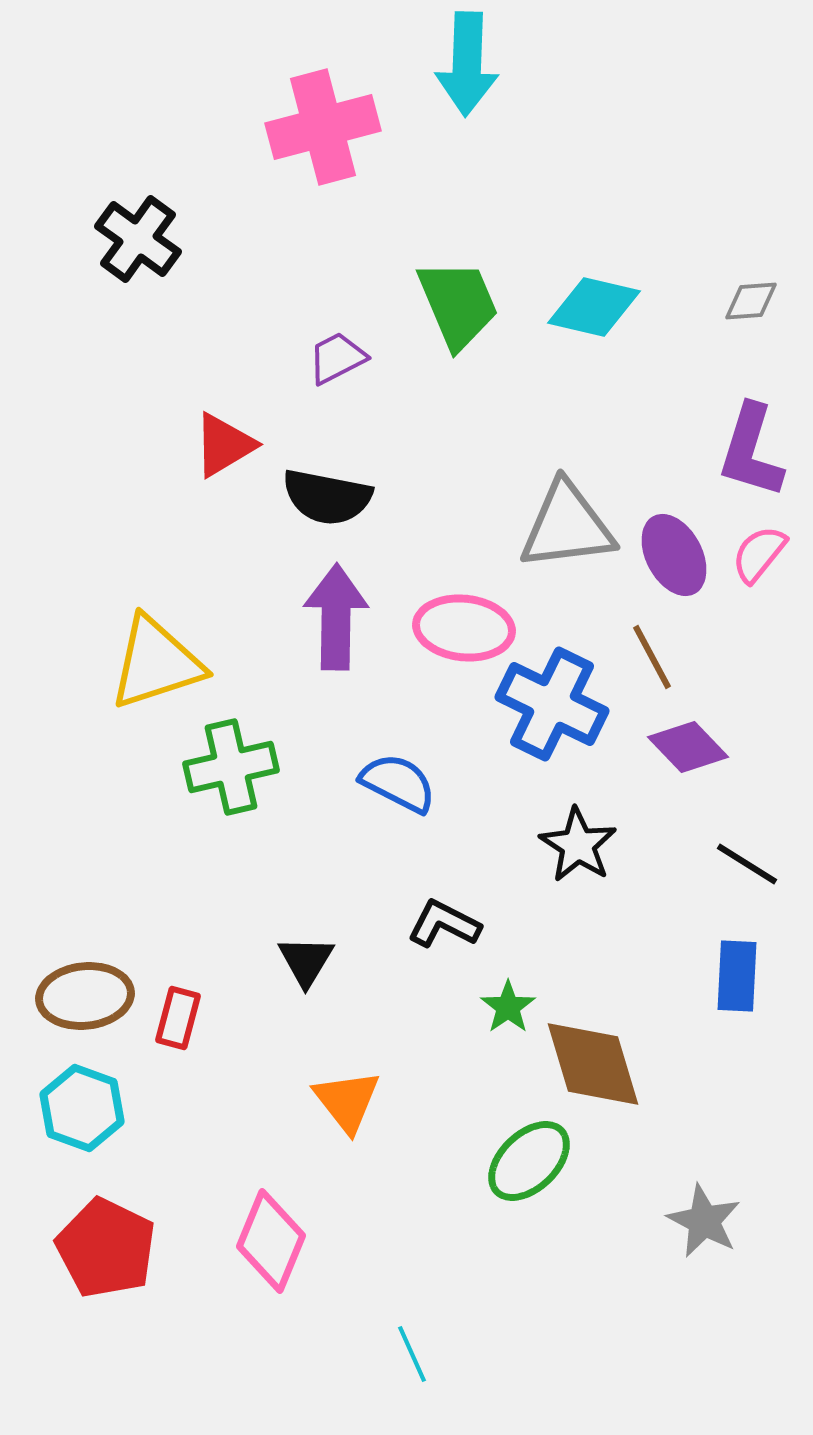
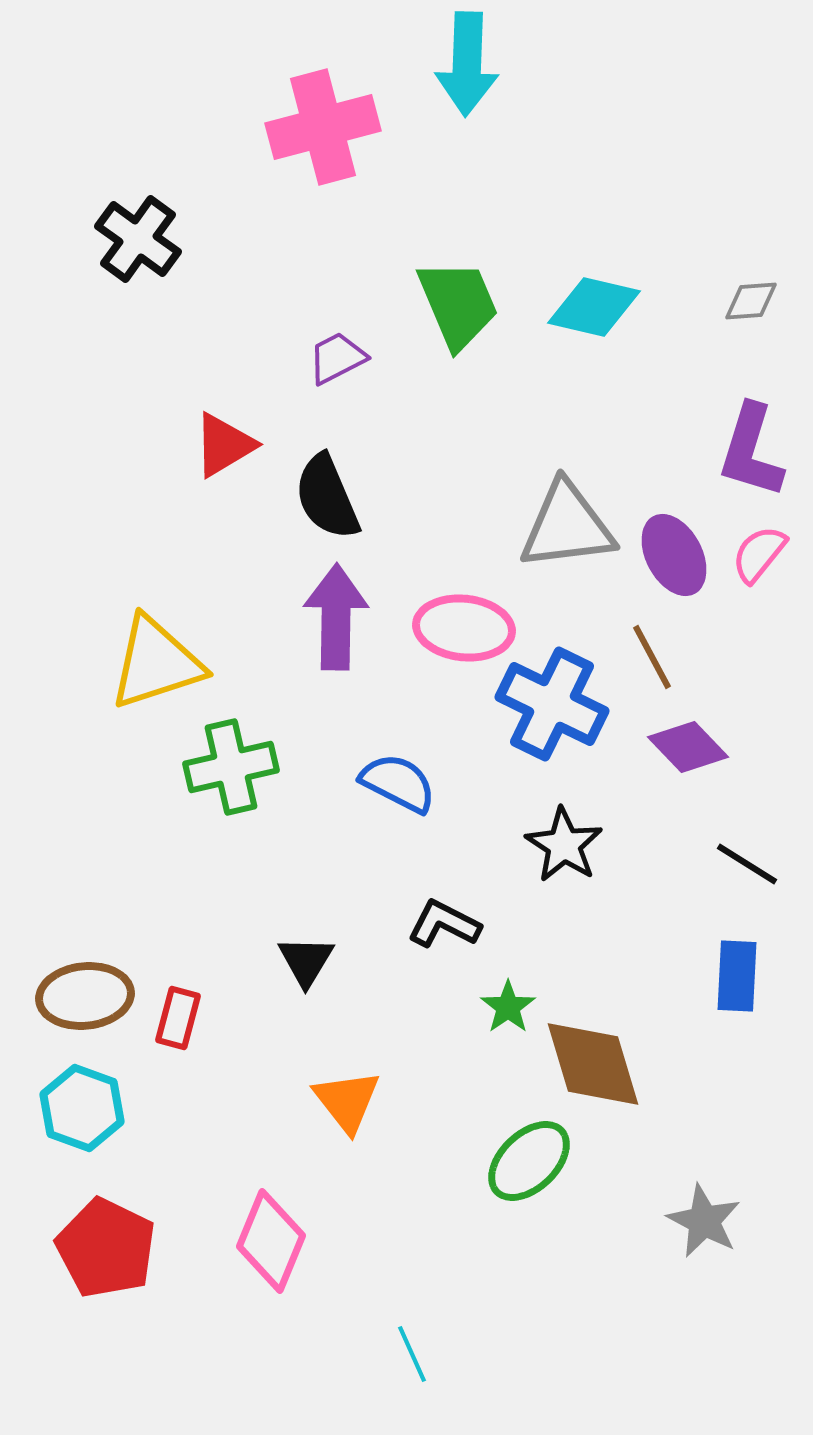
black semicircle: rotated 56 degrees clockwise
black star: moved 14 px left
